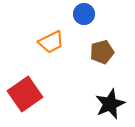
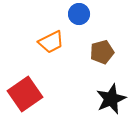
blue circle: moved 5 px left
black star: moved 1 px right, 5 px up
